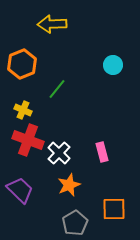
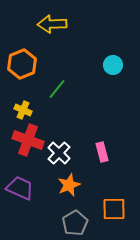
purple trapezoid: moved 2 px up; rotated 20 degrees counterclockwise
